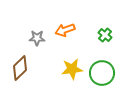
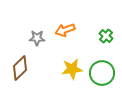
green cross: moved 1 px right, 1 px down
